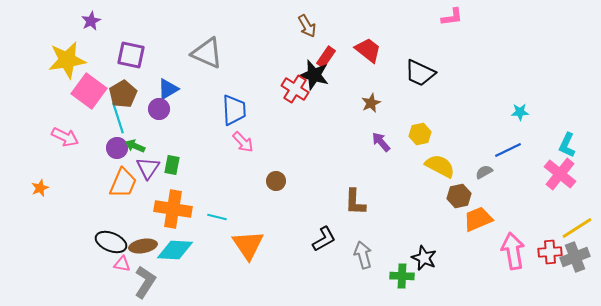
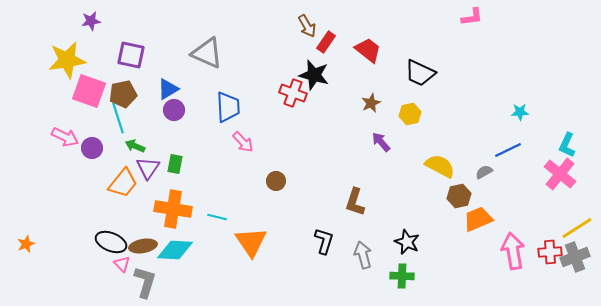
pink L-shape at (452, 17): moved 20 px right
purple star at (91, 21): rotated 18 degrees clockwise
red rectangle at (326, 57): moved 15 px up
red cross at (295, 89): moved 2 px left, 4 px down; rotated 12 degrees counterclockwise
pink square at (89, 91): rotated 16 degrees counterclockwise
brown pentagon at (123, 94): rotated 20 degrees clockwise
purple circle at (159, 109): moved 15 px right, 1 px down
blue trapezoid at (234, 110): moved 6 px left, 3 px up
yellow hexagon at (420, 134): moved 10 px left, 20 px up
purple circle at (117, 148): moved 25 px left
green rectangle at (172, 165): moved 3 px right, 1 px up
orange trapezoid at (123, 183): rotated 16 degrees clockwise
orange star at (40, 188): moved 14 px left, 56 px down
brown L-shape at (355, 202): rotated 16 degrees clockwise
black L-shape at (324, 239): moved 2 px down; rotated 44 degrees counterclockwise
orange triangle at (248, 245): moved 3 px right, 3 px up
black star at (424, 258): moved 17 px left, 16 px up
pink triangle at (122, 264): rotated 36 degrees clockwise
gray L-shape at (145, 282): rotated 16 degrees counterclockwise
